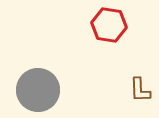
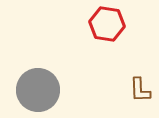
red hexagon: moved 2 px left, 1 px up
